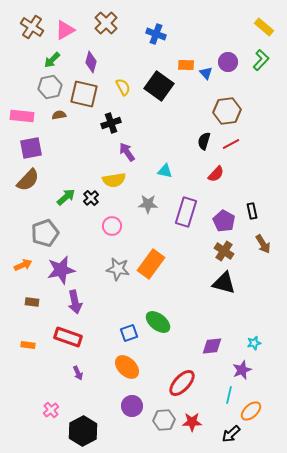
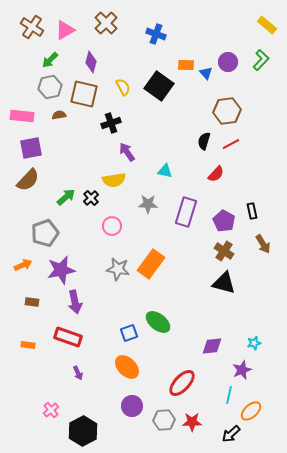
yellow rectangle at (264, 27): moved 3 px right, 2 px up
green arrow at (52, 60): moved 2 px left
